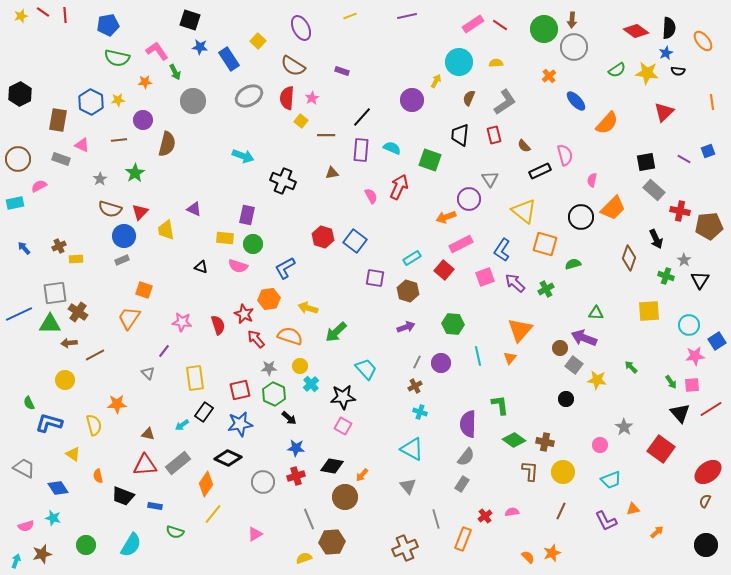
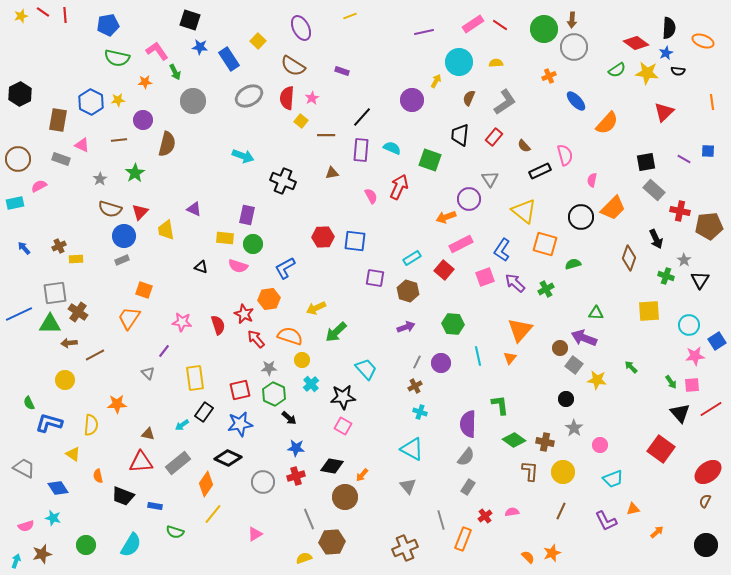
purple line at (407, 16): moved 17 px right, 16 px down
red diamond at (636, 31): moved 12 px down
orange ellipse at (703, 41): rotated 30 degrees counterclockwise
orange cross at (549, 76): rotated 16 degrees clockwise
red rectangle at (494, 135): moved 2 px down; rotated 54 degrees clockwise
blue square at (708, 151): rotated 24 degrees clockwise
red hexagon at (323, 237): rotated 20 degrees counterclockwise
blue square at (355, 241): rotated 30 degrees counterclockwise
yellow arrow at (308, 308): moved 8 px right; rotated 42 degrees counterclockwise
yellow circle at (300, 366): moved 2 px right, 6 px up
yellow semicircle at (94, 425): moved 3 px left; rotated 20 degrees clockwise
gray star at (624, 427): moved 50 px left, 1 px down
red triangle at (145, 465): moved 4 px left, 3 px up
cyan trapezoid at (611, 480): moved 2 px right, 1 px up
gray rectangle at (462, 484): moved 6 px right, 3 px down
gray line at (436, 519): moved 5 px right, 1 px down
